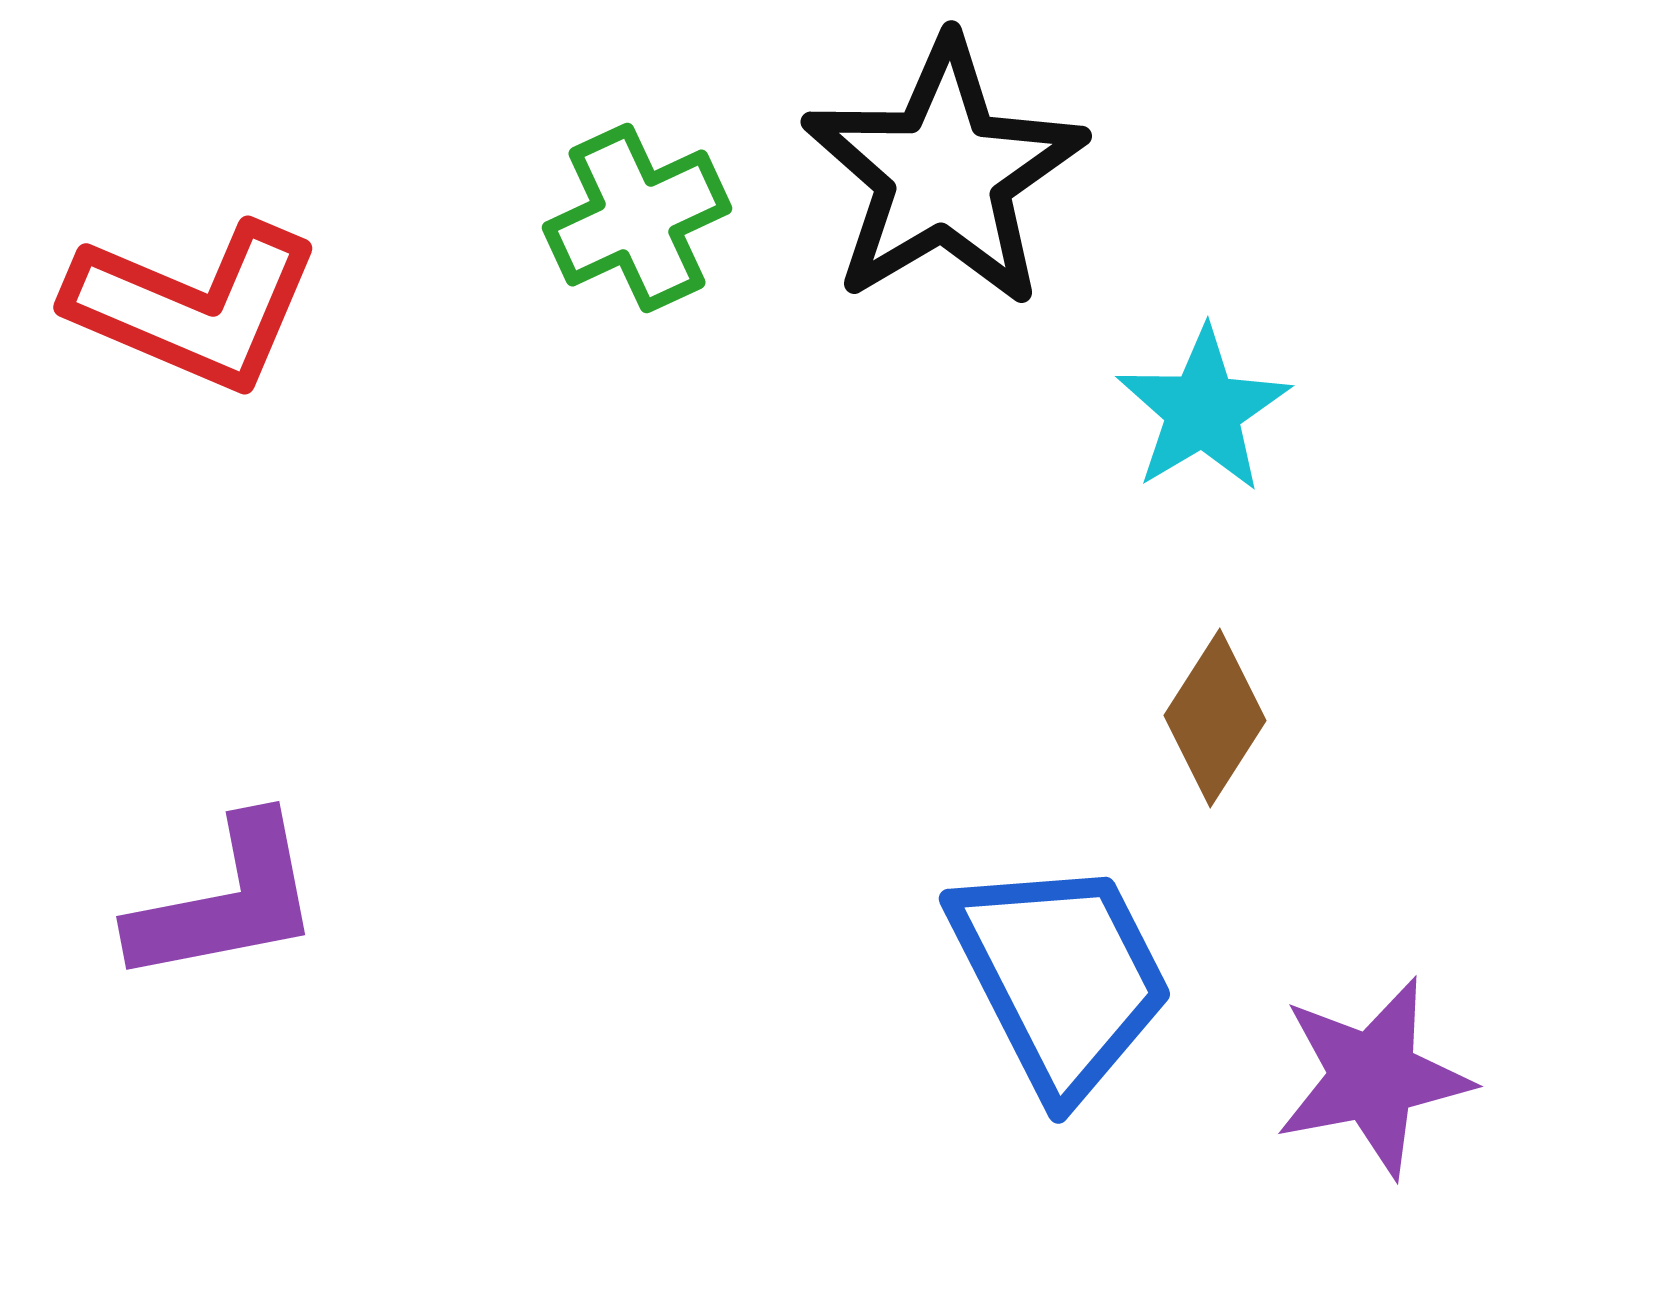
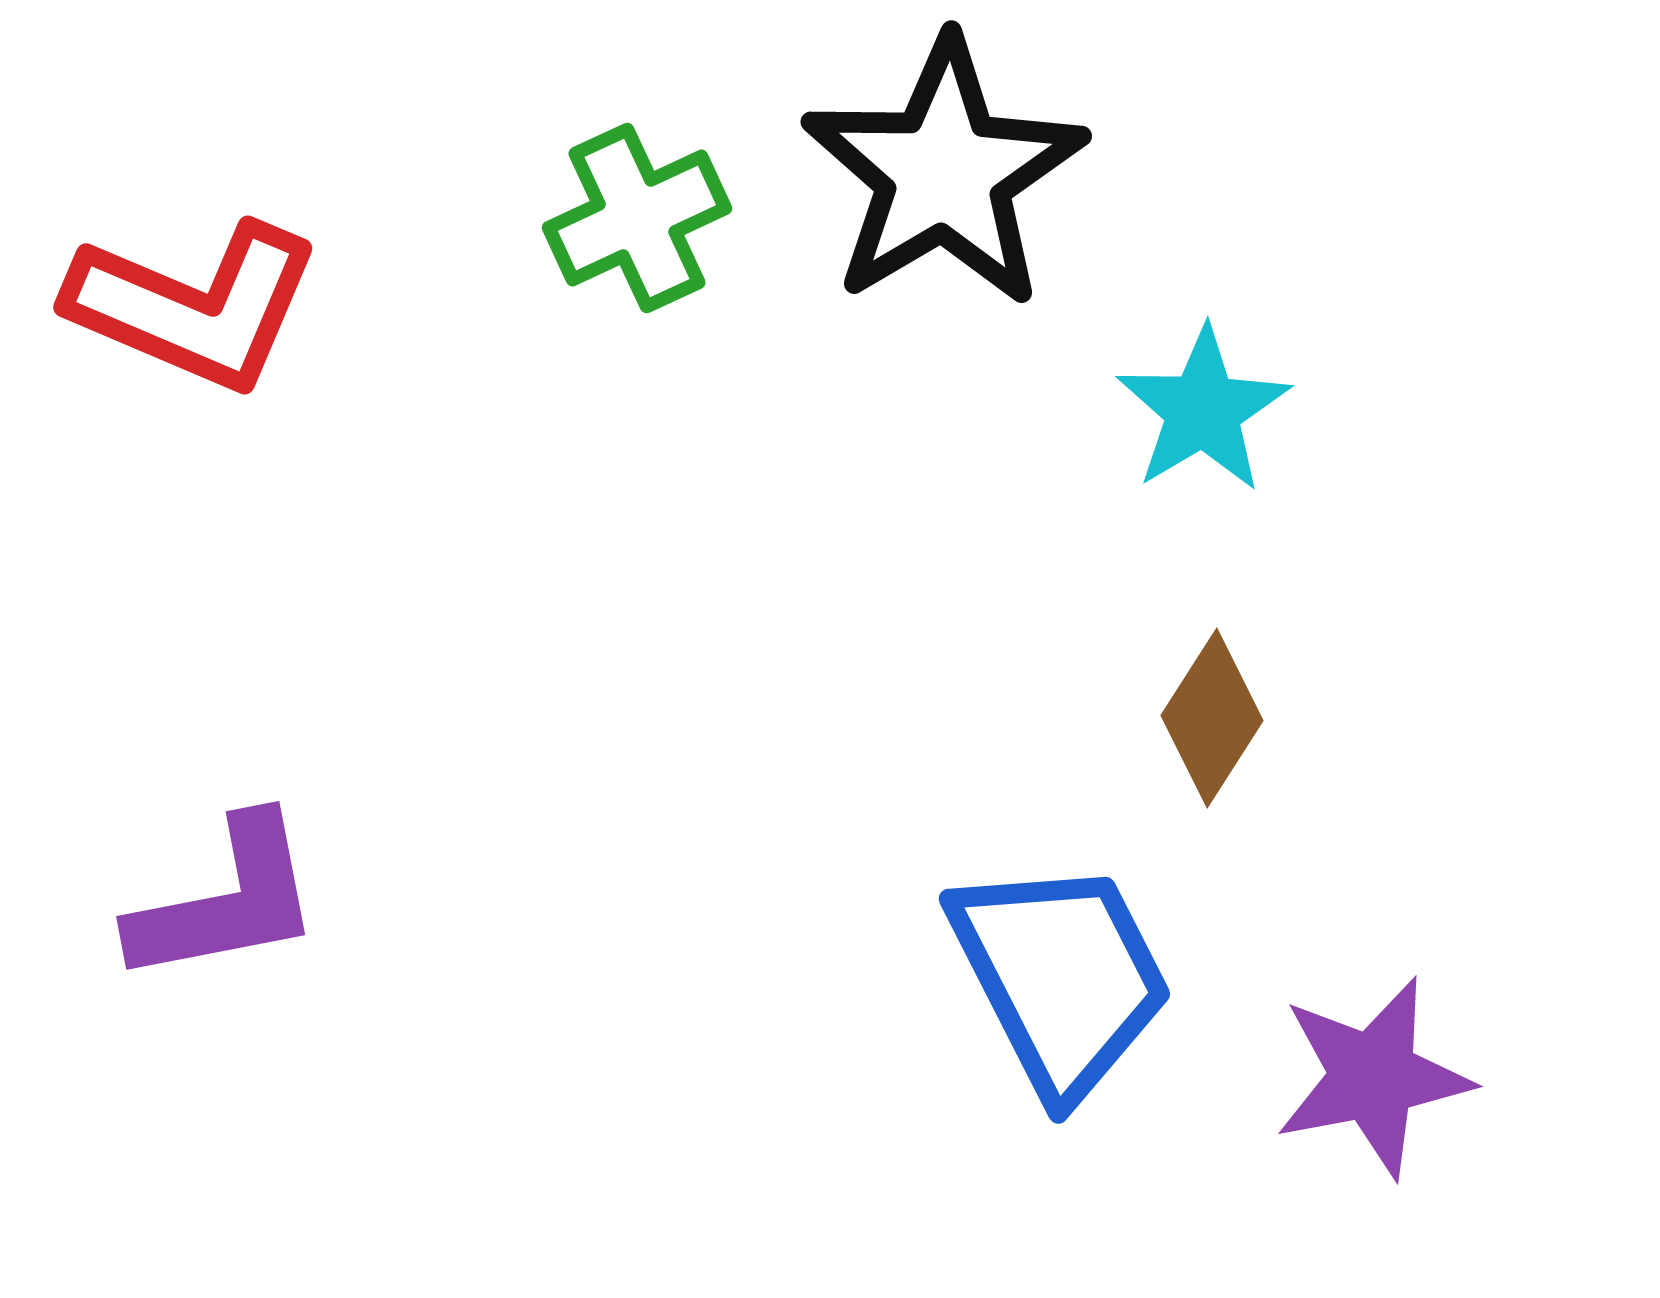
brown diamond: moved 3 px left
